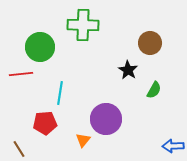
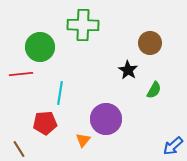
blue arrow: rotated 40 degrees counterclockwise
